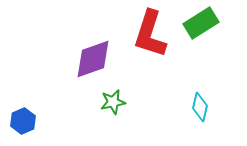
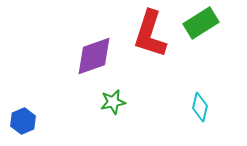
purple diamond: moved 1 px right, 3 px up
